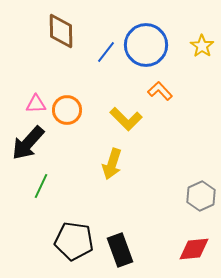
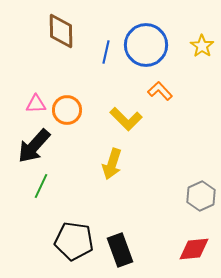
blue line: rotated 25 degrees counterclockwise
black arrow: moved 6 px right, 3 px down
